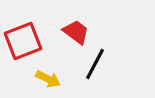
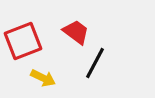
black line: moved 1 px up
yellow arrow: moved 5 px left, 1 px up
